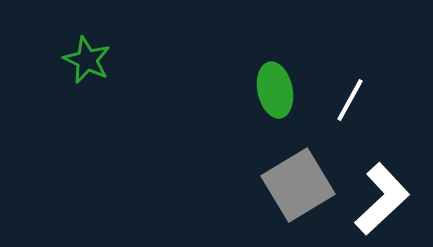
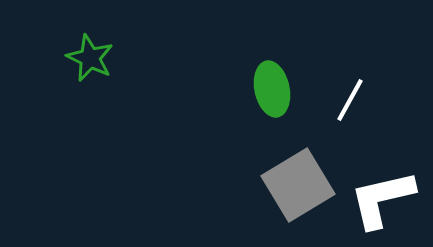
green star: moved 3 px right, 2 px up
green ellipse: moved 3 px left, 1 px up
white L-shape: rotated 150 degrees counterclockwise
